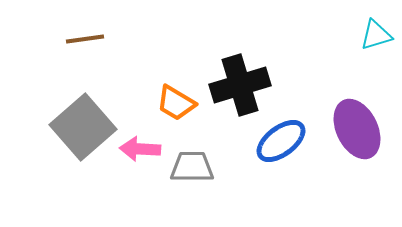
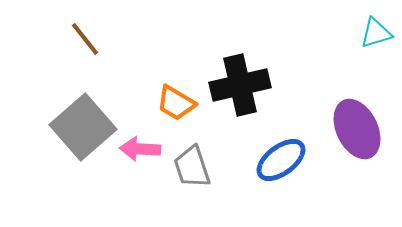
cyan triangle: moved 2 px up
brown line: rotated 60 degrees clockwise
black cross: rotated 4 degrees clockwise
blue ellipse: moved 19 px down
gray trapezoid: rotated 108 degrees counterclockwise
